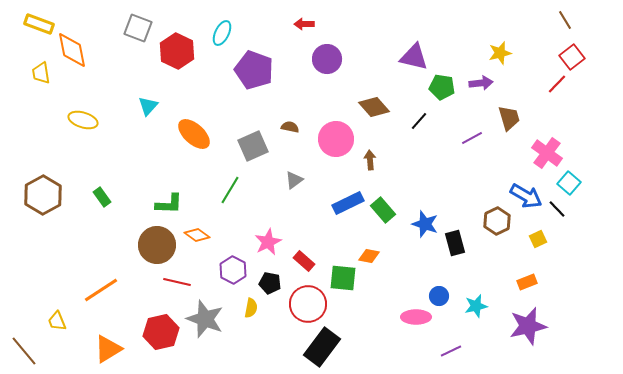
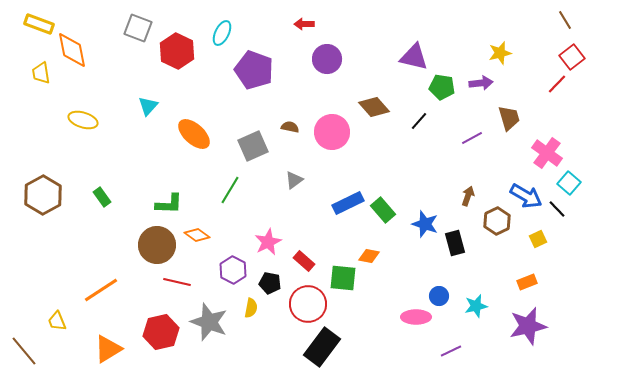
pink circle at (336, 139): moved 4 px left, 7 px up
brown arrow at (370, 160): moved 98 px right, 36 px down; rotated 24 degrees clockwise
gray star at (205, 319): moved 4 px right, 3 px down
